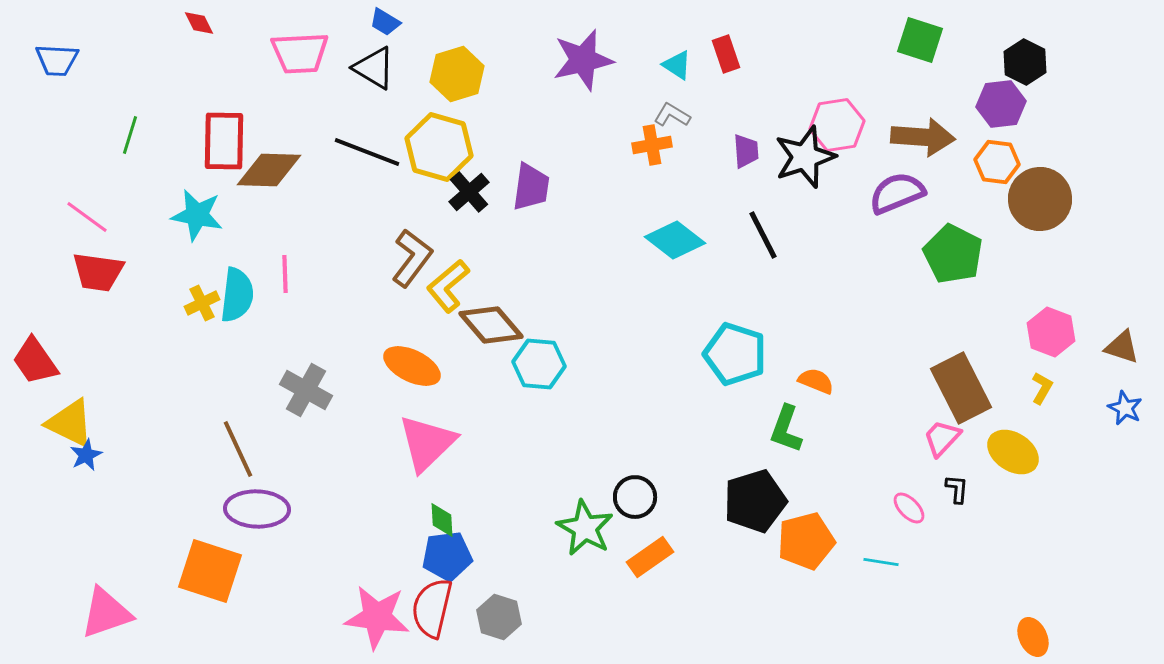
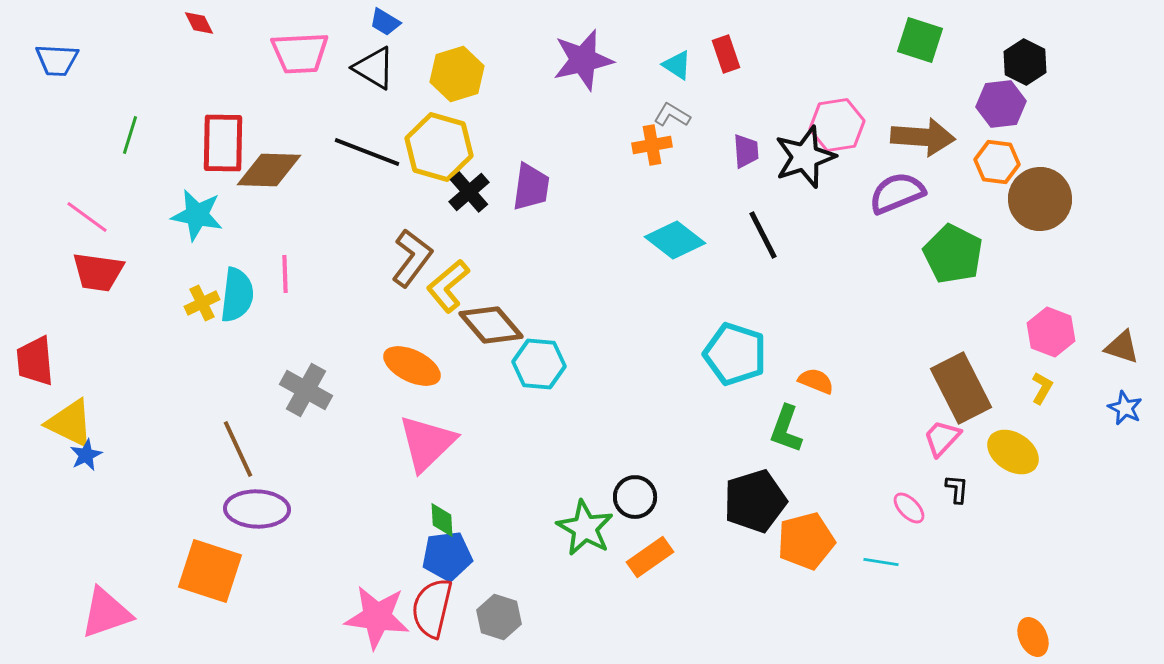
red rectangle at (224, 141): moved 1 px left, 2 px down
red trapezoid at (35, 361): rotated 30 degrees clockwise
